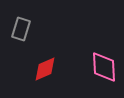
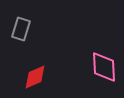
red diamond: moved 10 px left, 8 px down
